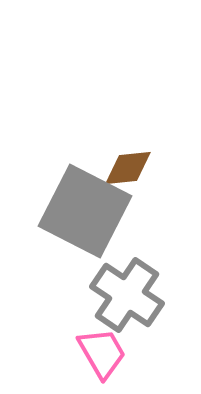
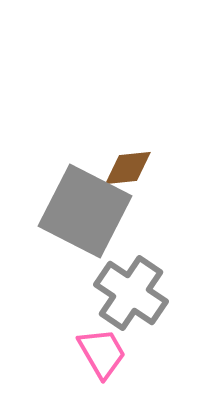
gray cross: moved 4 px right, 2 px up
